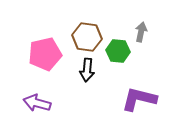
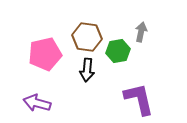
green hexagon: rotated 15 degrees counterclockwise
purple L-shape: rotated 63 degrees clockwise
